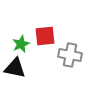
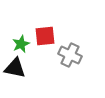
gray cross: rotated 15 degrees clockwise
